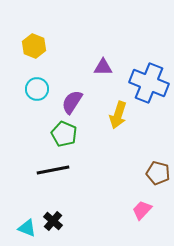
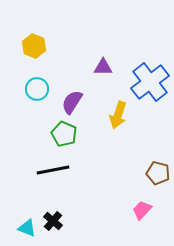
blue cross: moved 1 px right, 1 px up; rotated 30 degrees clockwise
